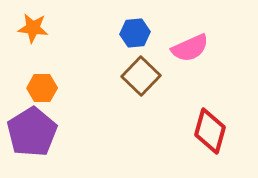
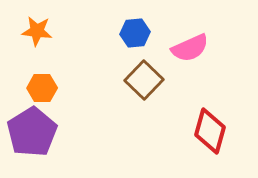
orange star: moved 4 px right, 3 px down
brown square: moved 3 px right, 4 px down
